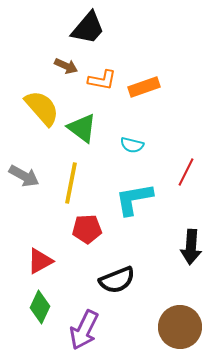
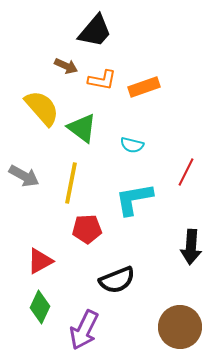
black trapezoid: moved 7 px right, 3 px down
